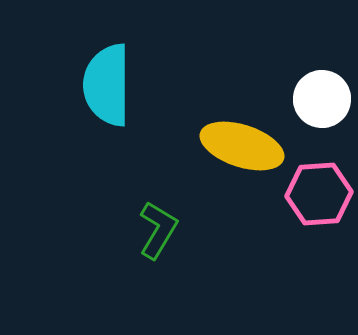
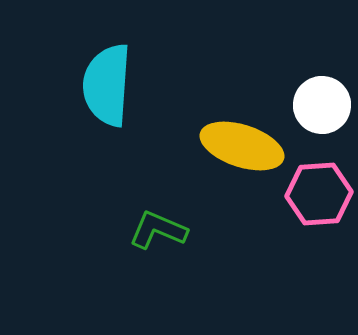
cyan semicircle: rotated 4 degrees clockwise
white circle: moved 6 px down
green L-shape: rotated 98 degrees counterclockwise
